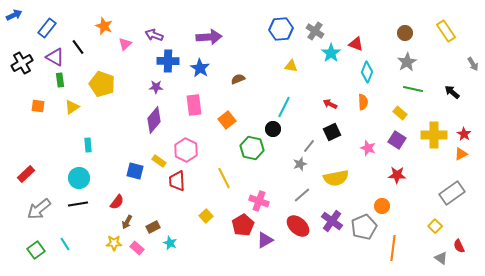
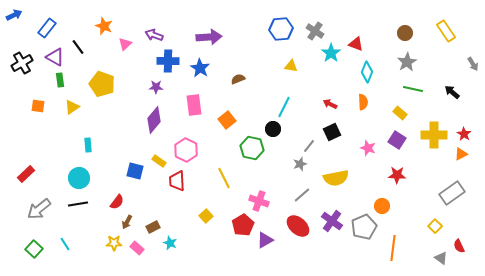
green square at (36, 250): moved 2 px left, 1 px up; rotated 12 degrees counterclockwise
